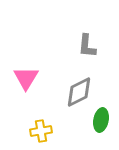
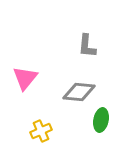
pink triangle: moved 1 px left; rotated 8 degrees clockwise
gray diamond: rotated 32 degrees clockwise
yellow cross: rotated 15 degrees counterclockwise
